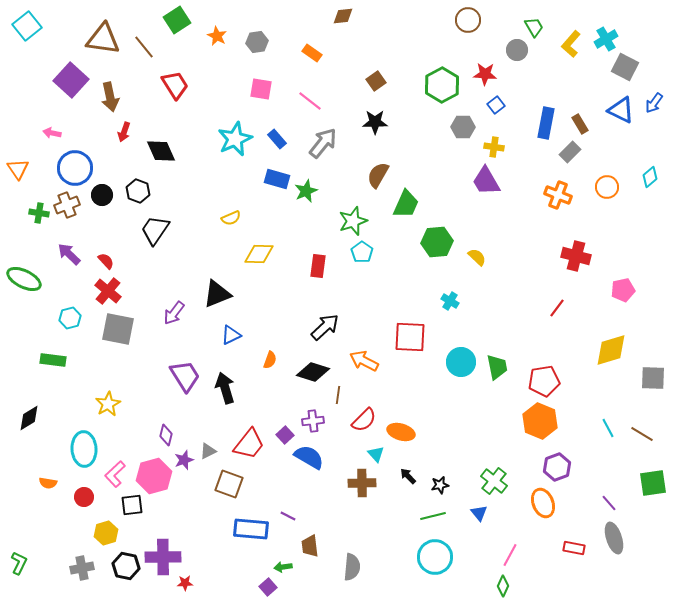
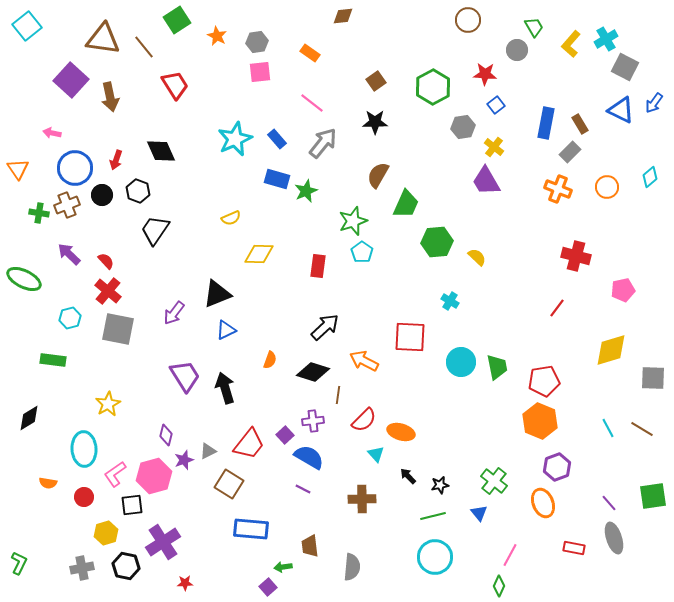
orange rectangle at (312, 53): moved 2 px left
green hexagon at (442, 85): moved 9 px left, 2 px down
pink square at (261, 89): moved 1 px left, 17 px up; rotated 15 degrees counterclockwise
pink line at (310, 101): moved 2 px right, 2 px down
gray hexagon at (463, 127): rotated 10 degrees counterclockwise
red arrow at (124, 132): moved 8 px left, 28 px down
yellow cross at (494, 147): rotated 30 degrees clockwise
orange cross at (558, 195): moved 6 px up
blue triangle at (231, 335): moved 5 px left, 5 px up
brown line at (642, 434): moved 5 px up
pink L-shape at (115, 474): rotated 8 degrees clockwise
brown cross at (362, 483): moved 16 px down
green square at (653, 483): moved 13 px down
brown square at (229, 484): rotated 12 degrees clockwise
purple line at (288, 516): moved 15 px right, 27 px up
purple cross at (163, 557): moved 15 px up; rotated 32 degrees counterclockwise
green diamond at (503, 586): moved 4 px left
